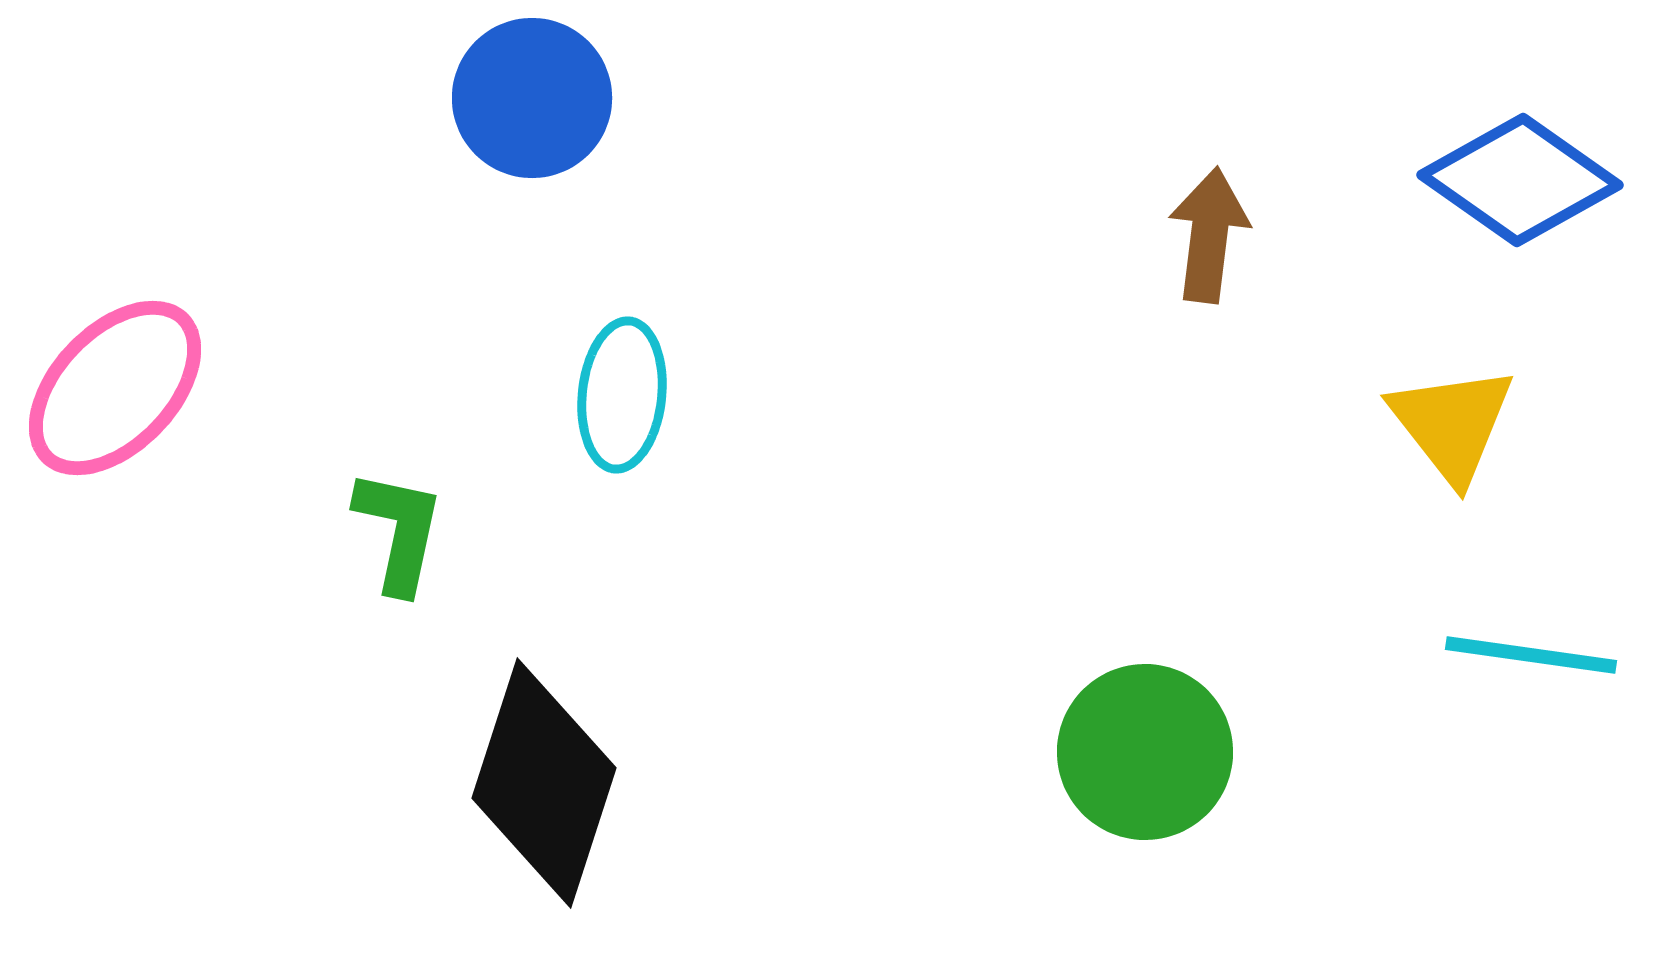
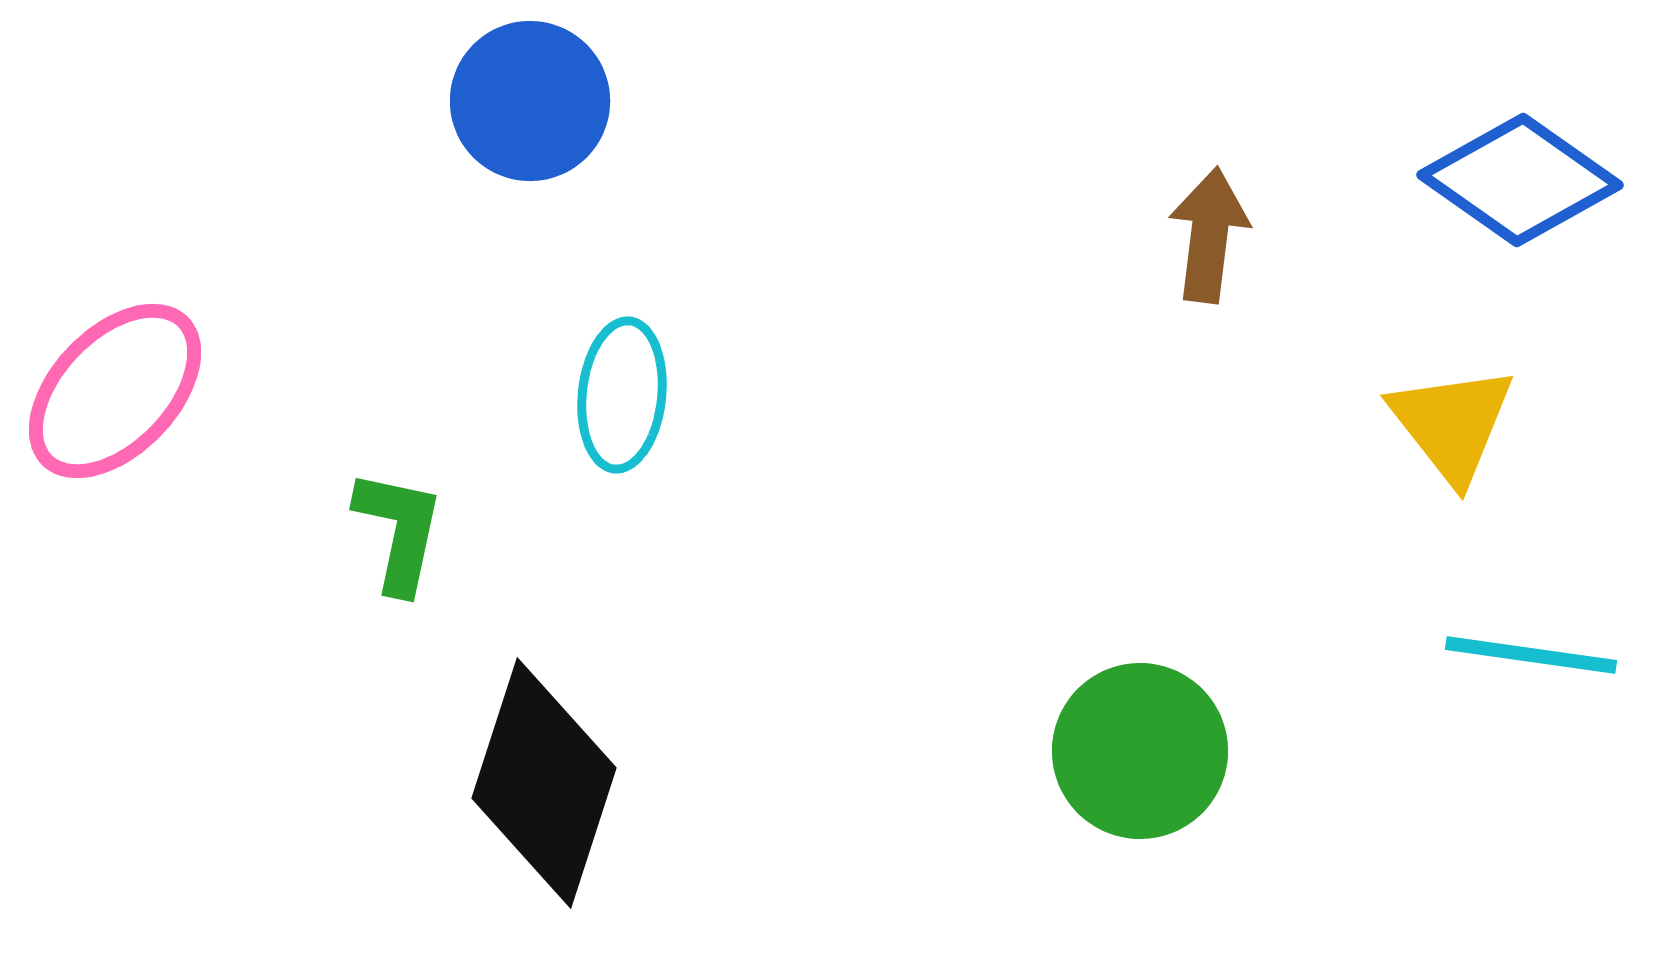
blue circle: moved 2 px left, 3 px down
pink ellipse: moved 3 px down
green circle: moved 5 px left, 1 px up
